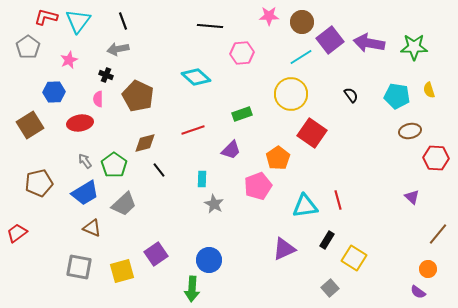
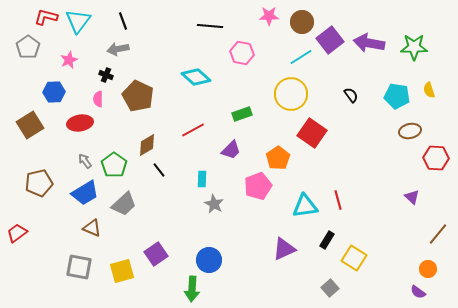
pink hexagon at (242, 53): rotated 15 degrees clockwise
red line at (193, 130): rotated 10 degrees counterclockwise
brown diamond at (145, 143): moved 2 px right, 2 px down; rotated 15 degrees counterclockwise
